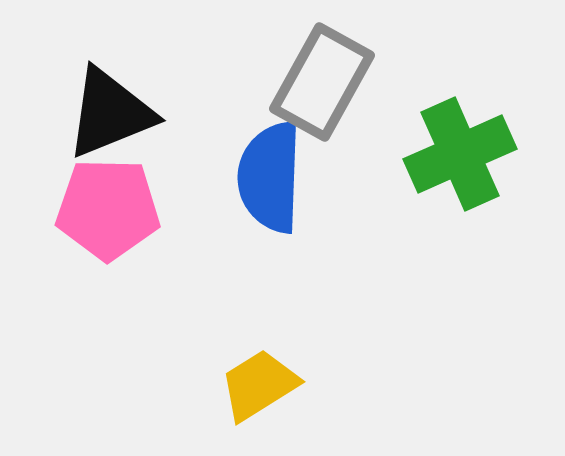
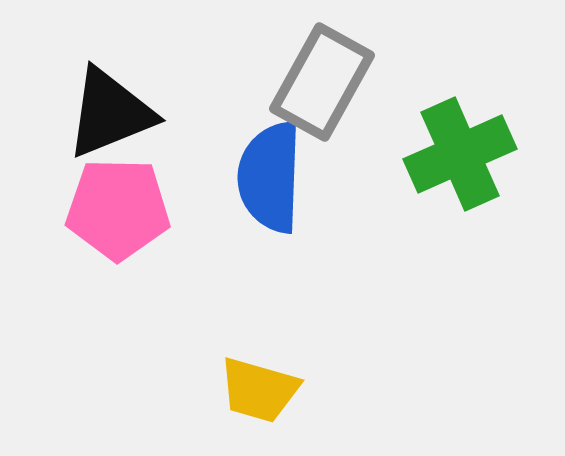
pink pentagon: moved 10 px right
yellow trapezoid: moved 5 px down; rotated 132 degrees counterclockwise
